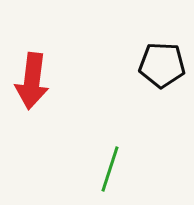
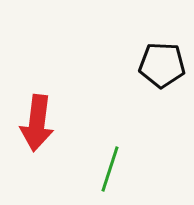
red arrow: moved 5 px right, 42 px down
